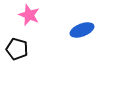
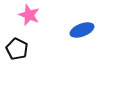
black pentagon: rotated 10 degrees clockwise
